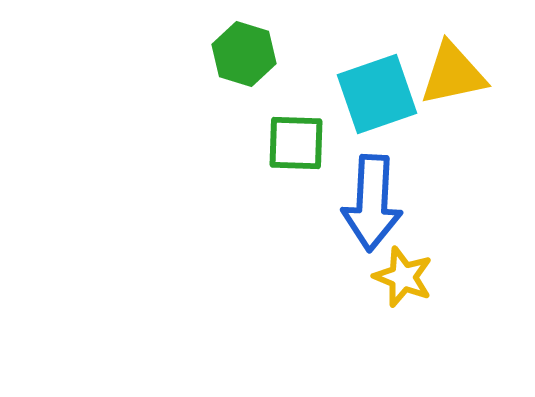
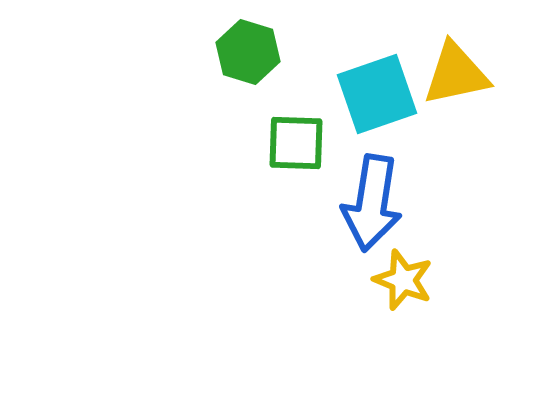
green hexagon: moved 4 px right, 2 px up
yellow triangle: moved 3 px right
blue arrow: rotated 6 degrees clockwise
yellow star: moved 3 px down
